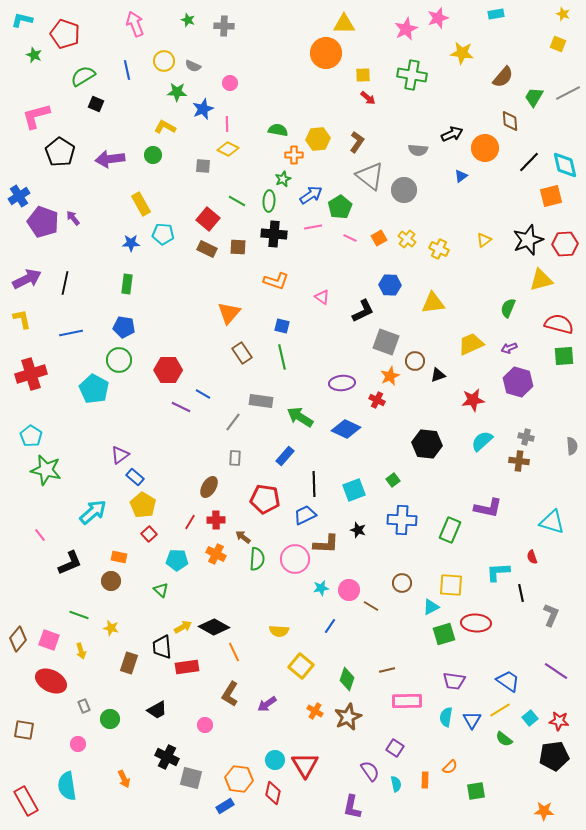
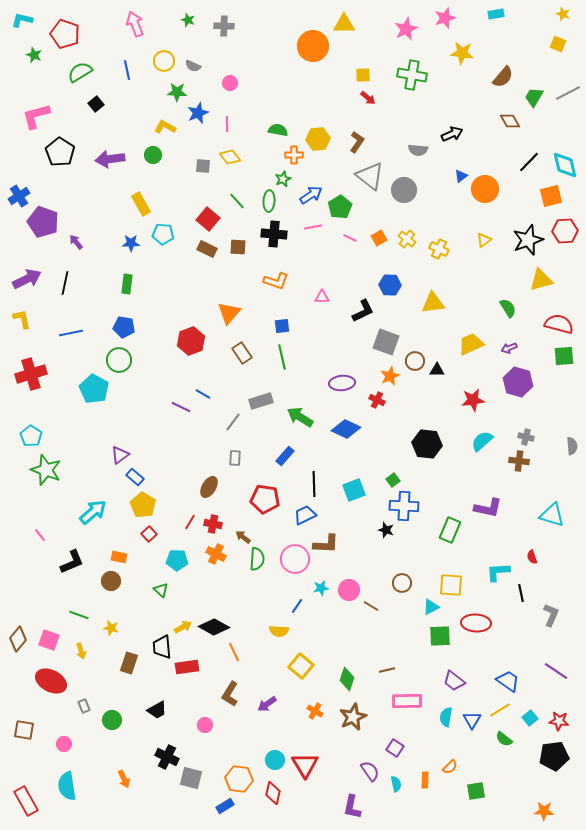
pink star at (438, 18): moved 7 px right
orange circle at (326, 53): moved 13 px left, 7 px up
green semicircle at (83, 76): moved 3 px left, 4 px up
black square at (96, 104): rotated 28 degrees clockwise
blue star at (203, 109): moved 5 px left, 4 px down
brown diamond at (510, 121): rotated 25 degrees counterclockwise
orange circle at (485, 148): moved 41 px down
yellow diamond at (228, 149): moved 2 px right, 8 px down; rotated 25 degrees clockwise
green line at (237, 201): rotated 18 degrees clockwise
purple arrow at (73, 218): moved 3 px right, 24 px down
red hexagon at (565, 244): moved 13 px up
pink triangle at (322, 297): rotated 35 degrees counterclockwise
green semicircle at (508, 308): rotated 126 degrees clockwise
blue square at (282, 326): rotated 21 degrees counterclockwise
red hexagon at (168, 370): moved 23 px right, 29 px up; rotated 20 degrees counterclockwise
black triangle at (438, 375): moved 1 px left, 5 px up; rotated 21 degrees clockwise
gray rectangle at (261, 401): rotated 25 degrees counterclockwise
green star at (46, 470): rotated 8 degrees clockwise
red cross at (216, 520): moved 3 px left, 4 px down; rotated 12 degrees clockwise
blue cross at (402, 520): moved 2 px right, 14 px up
cyan triangle at (552, 522): moved 7 px up
black star at (358, 530): moved 28 px right
black L-shape at (70, 563): moved 2 px right, 1 px up
blue line at (330, 626): moved 33 px left, 20 px up
green square at (444, 634): moved 4 px left, 2 px down; rotated 15 degrees clockwise
purple trapezoid at (454, 681): rotated 30 degrees clockwise
brown star at (348, 717): moved 5 px right
green circle at (110, 719): moved 2 px right, 1 px down
pink circle at (78, 744): moved 14 px left
